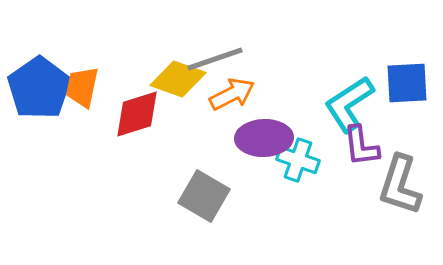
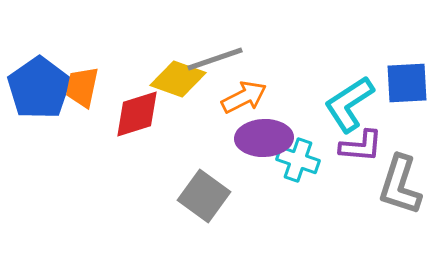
orange arrow: moved 12 px right, 3 px down
purple L-shape: rotated 78 degrees counterclockwise
gray square: rotated 6 degrees clockwise
